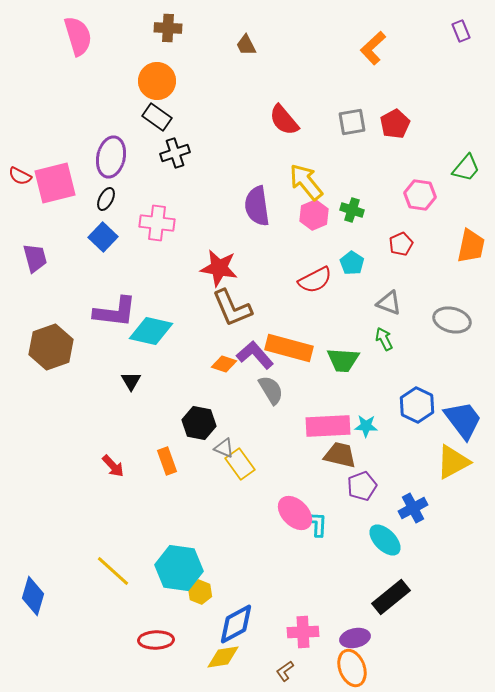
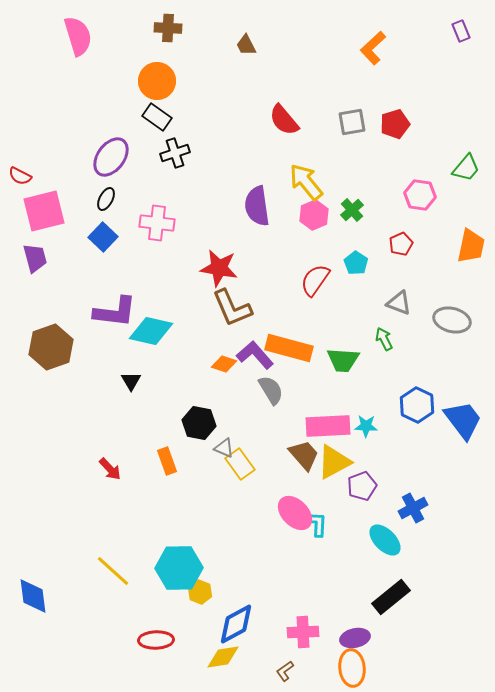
red pentagon at (395, 124): rotated 12 degrees clockwise
purple ellipse at (111, 157): rotated 24 degrees clockwise
pink square at (55, 183): moved 11 px left, 28 px down
green cross at (352, 210): rotated 30 degrees clockwise
cyan pentagon at (352, 263): moved 4 px right
red semicircle at (315, 280): rotated 152 degrees clockwise
gray triangle at (389, 303): moved 10 px right
brown trapezoid at (340, 455): moved 36 px left; rotated 36 degrees clockwise
yellow triangle at (453, 462): moved 119 px left
red arrow at (113, 466): moved 3 px left, 3 px down
cyan hexagon at (179, 568): rotated 9 degrees counterclockwise
blue diamond at (33, 596): rotated 24 degrees counterclockwise
orange ellipse at (352, 668): rotated 15 degrees clockwise
